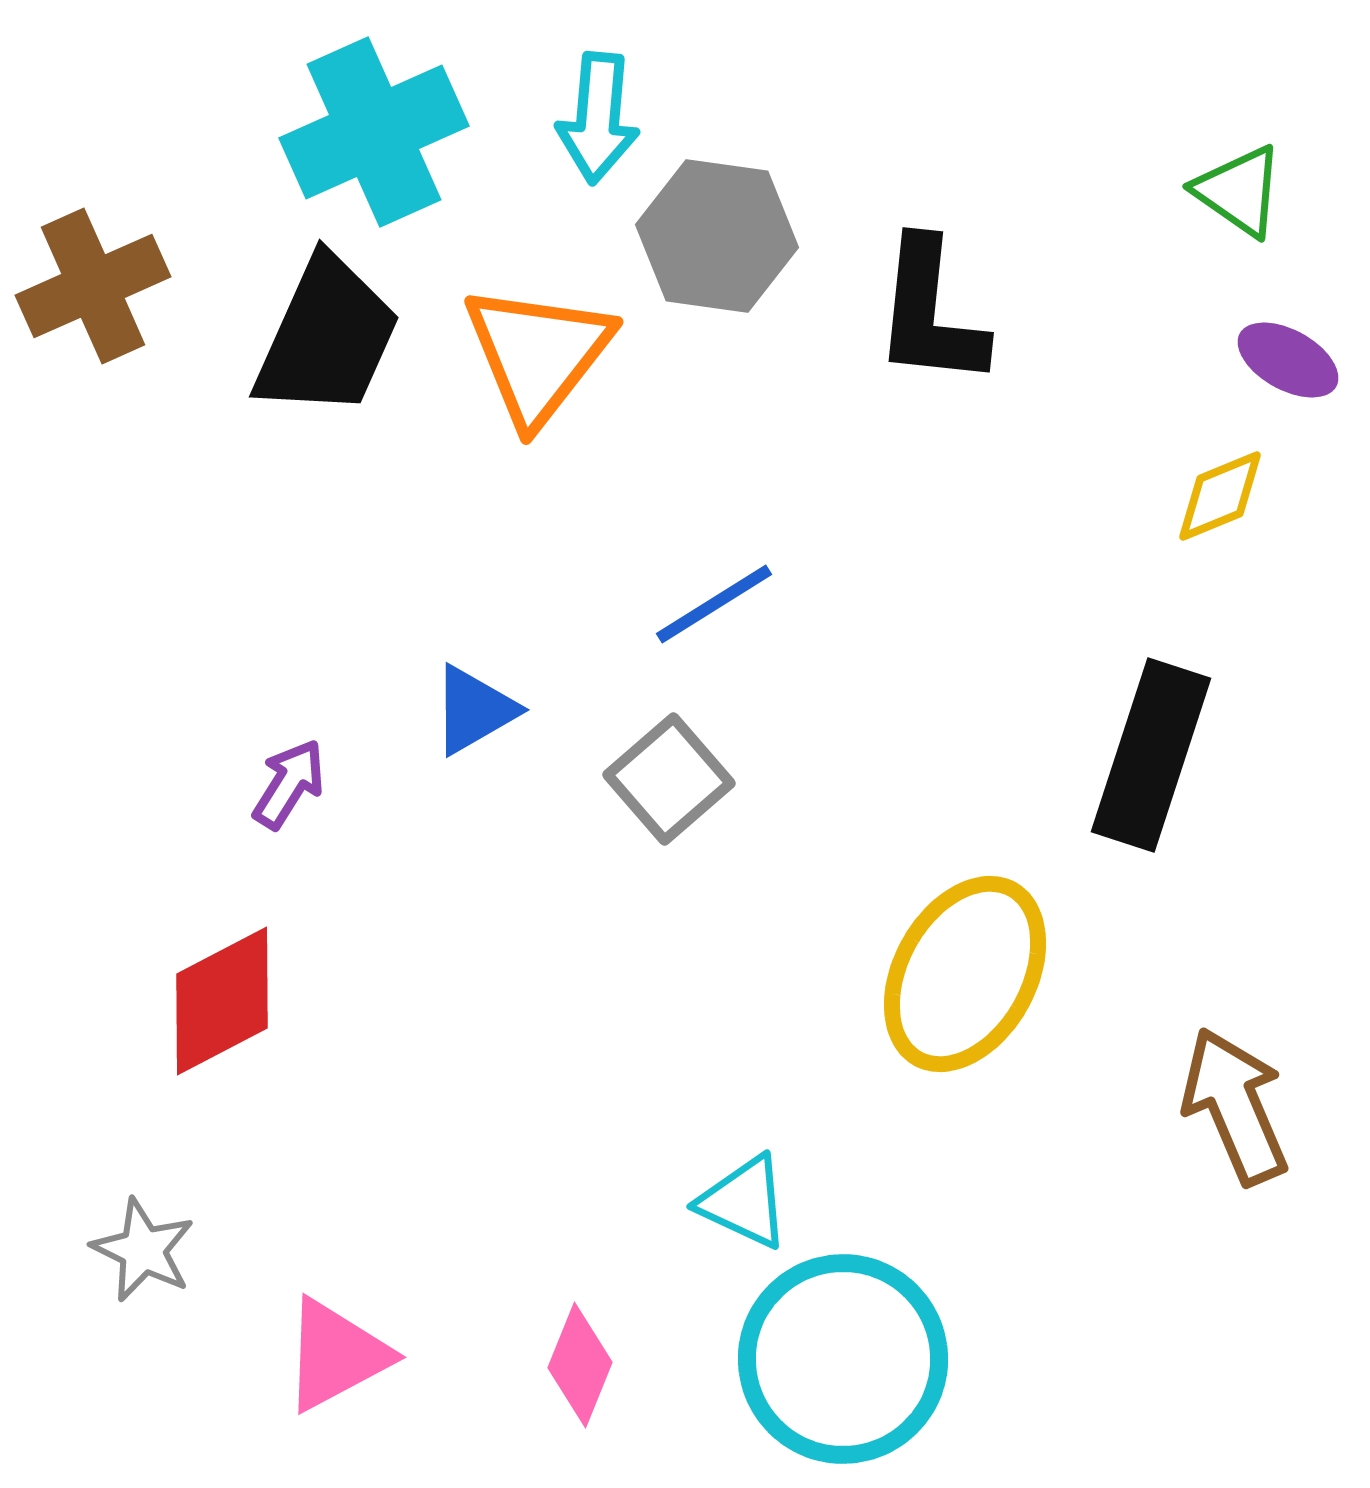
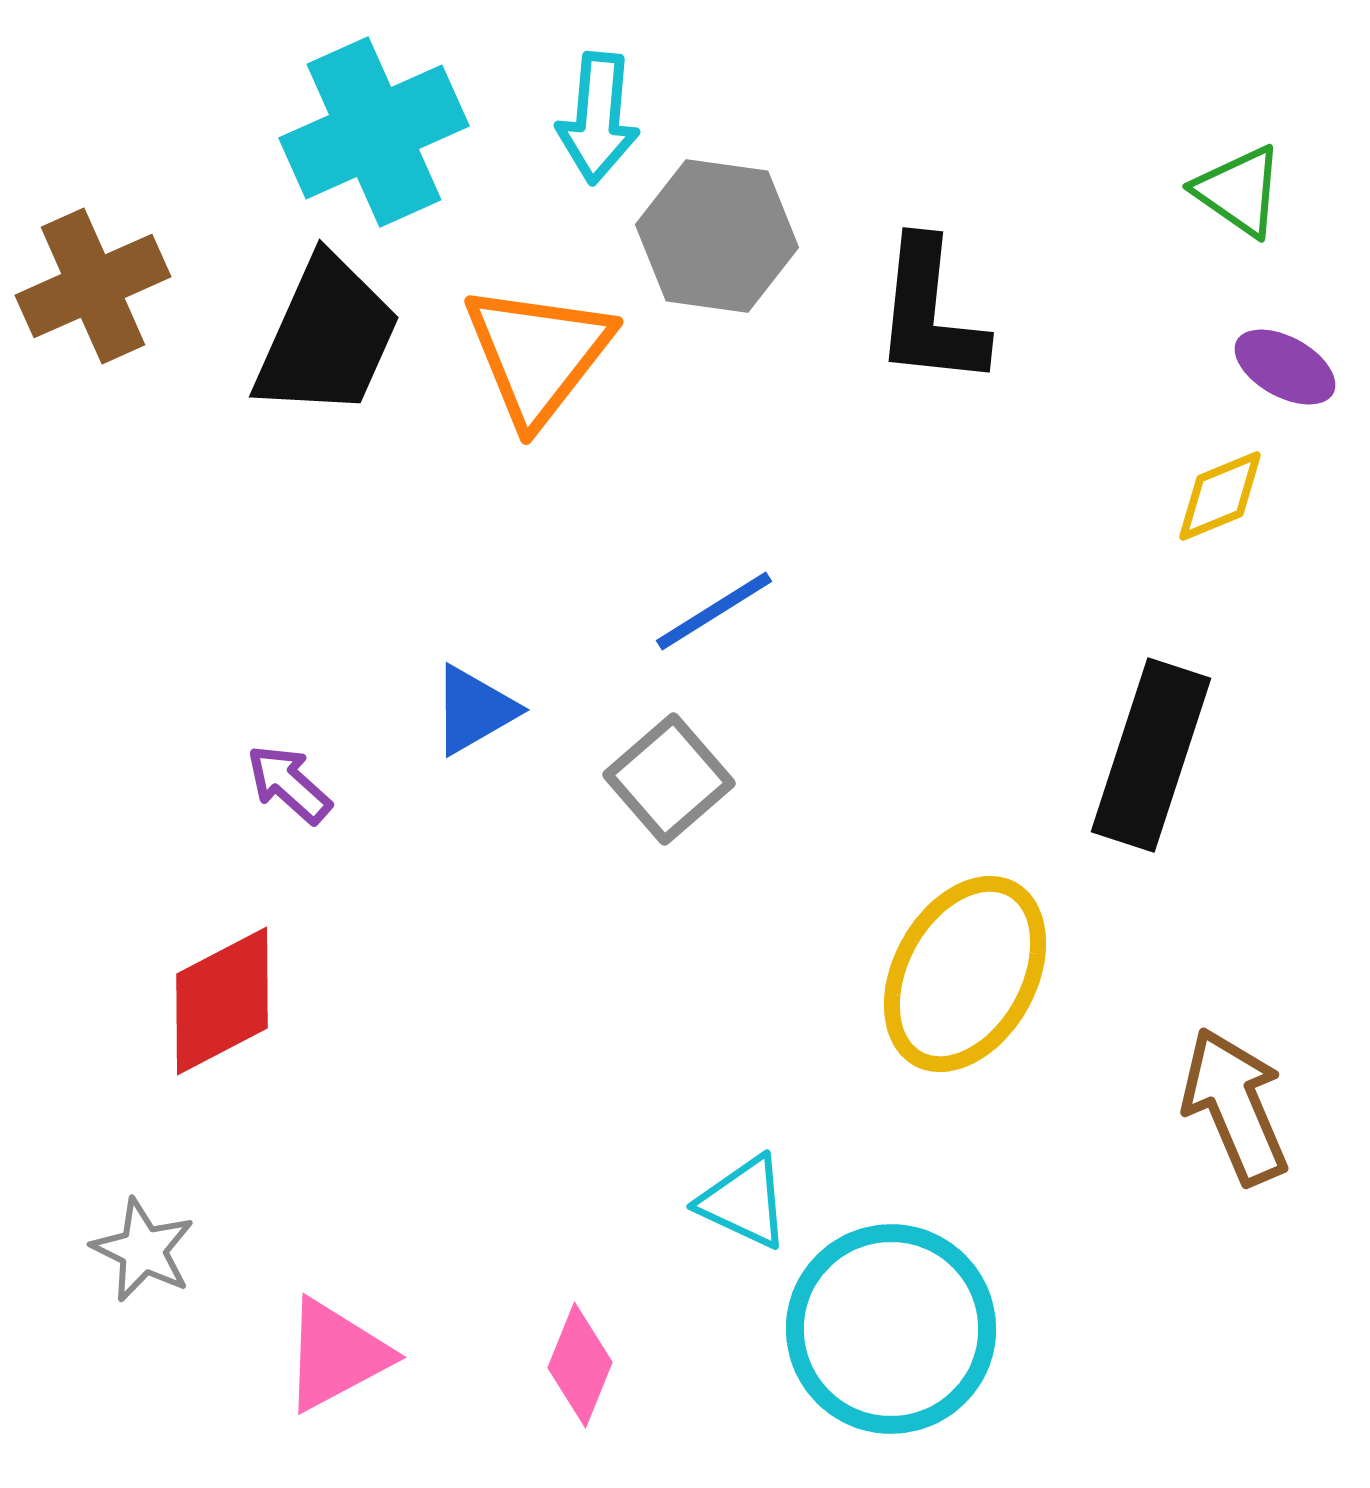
purple ellipse: moved 3 px left, 7 px down
blue line: moved 7 px down
purple arrow: rotated 80 degrees counterclockwise
cyan circle: moved 48 px right, 30 px up
